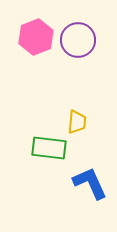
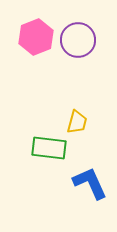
yellow trapezoid: rotated 10 degrees clockwise
